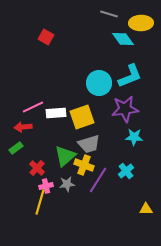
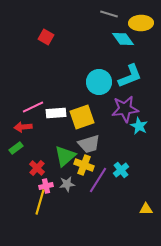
cyan circle: moved 1 px up
cyan star: moved 5 px right, 11 px up; rotated 24 degrees clockwise
cyan cross: moved 5 px left, 1 px up
